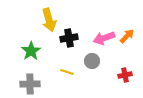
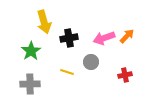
yellow arrow: moved 5 px left, 2 px down
gray circle: moved 1 px left, 1 px down
